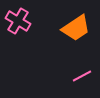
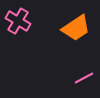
pink line: moved 2 px right, 2 px down
